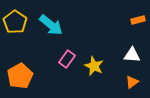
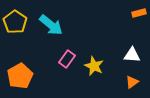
orange rectangle: moved 1 px right, 7 px up
